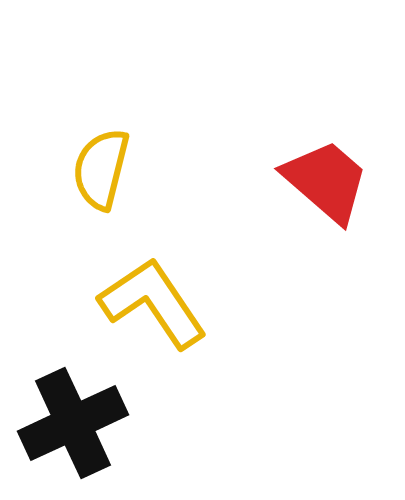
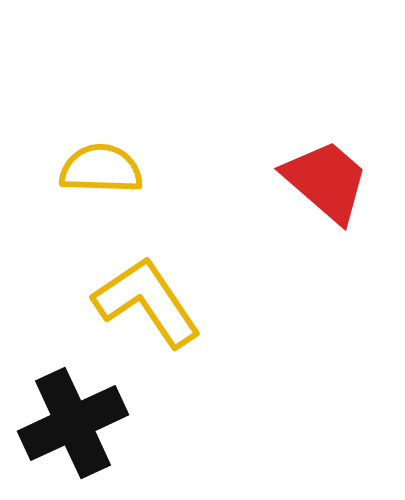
yellow semicircle: rotated 78 degrees clockwise
yellow L-shape: moved 6 px left, 1 px up
